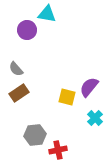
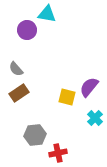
red cross: moved 3 px down
